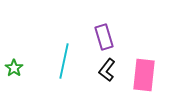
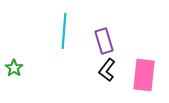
purple rectangle: moved 4 px down
cyan line: moved 30 px up; rotated 8 degrees counterclockwise
